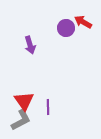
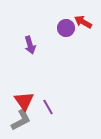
purple line: rotated 28 degrees counterclockwise
